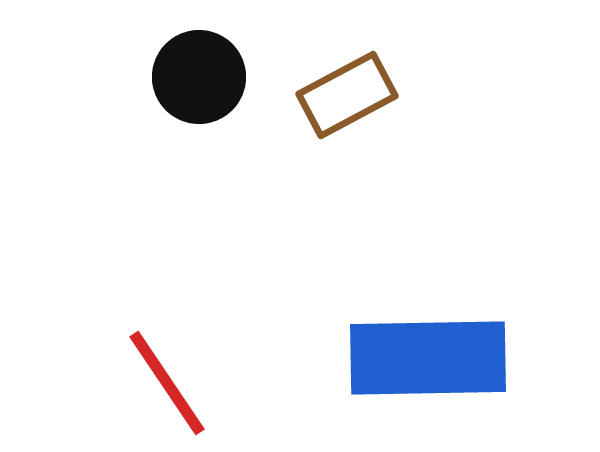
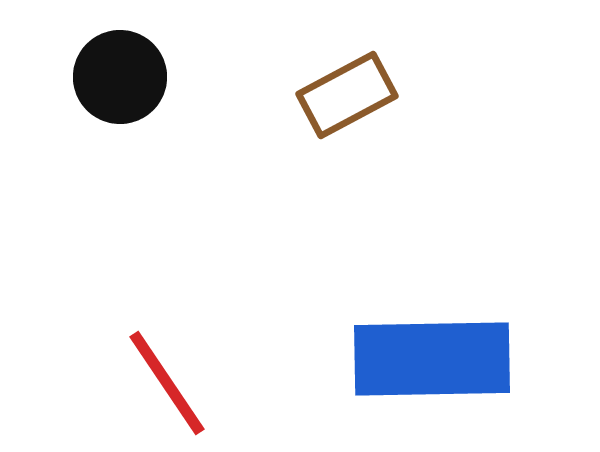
black circle: moved 79 px left
blue rectangle: moved 4 px right, 1 px down
